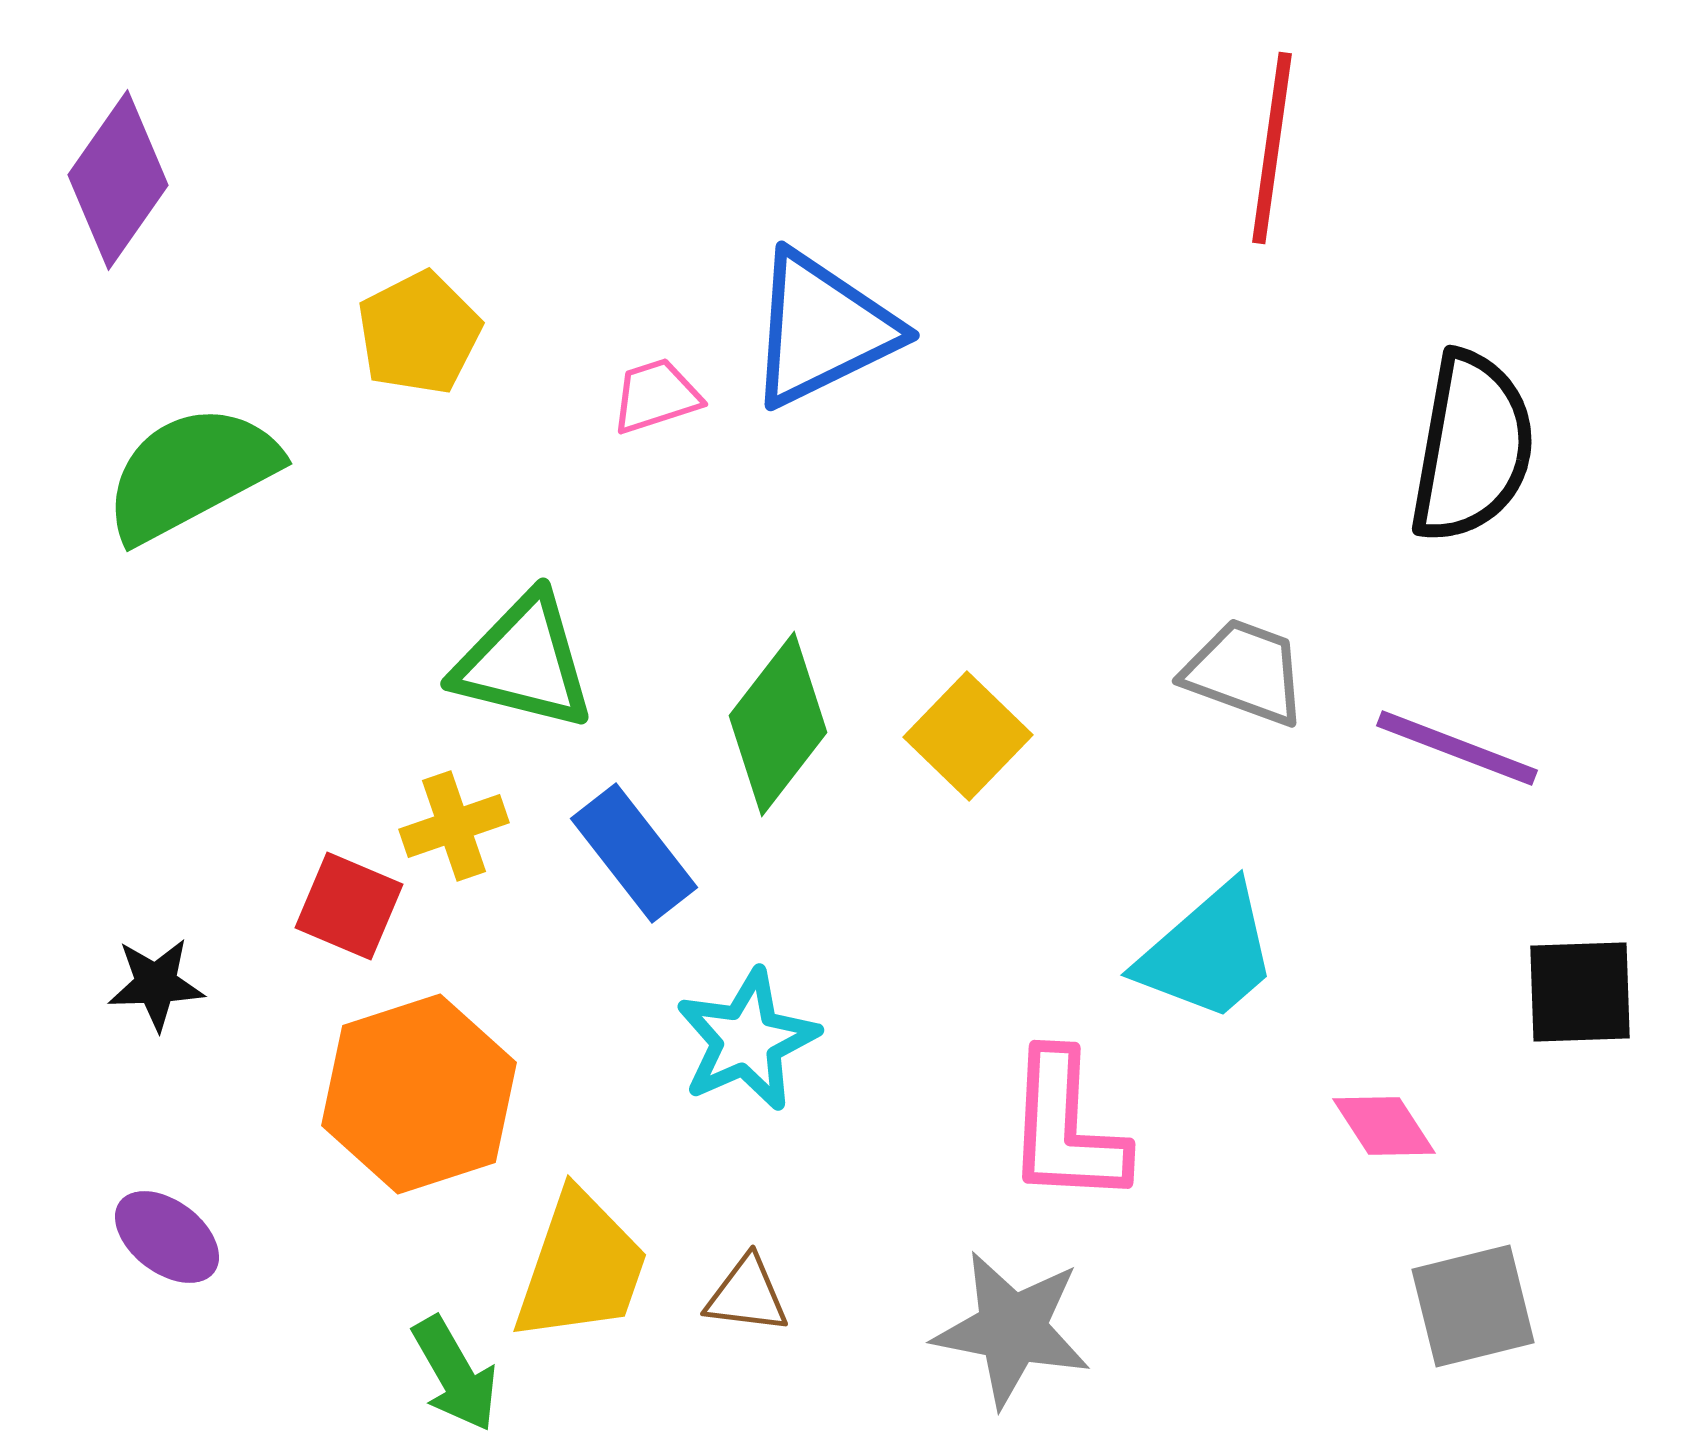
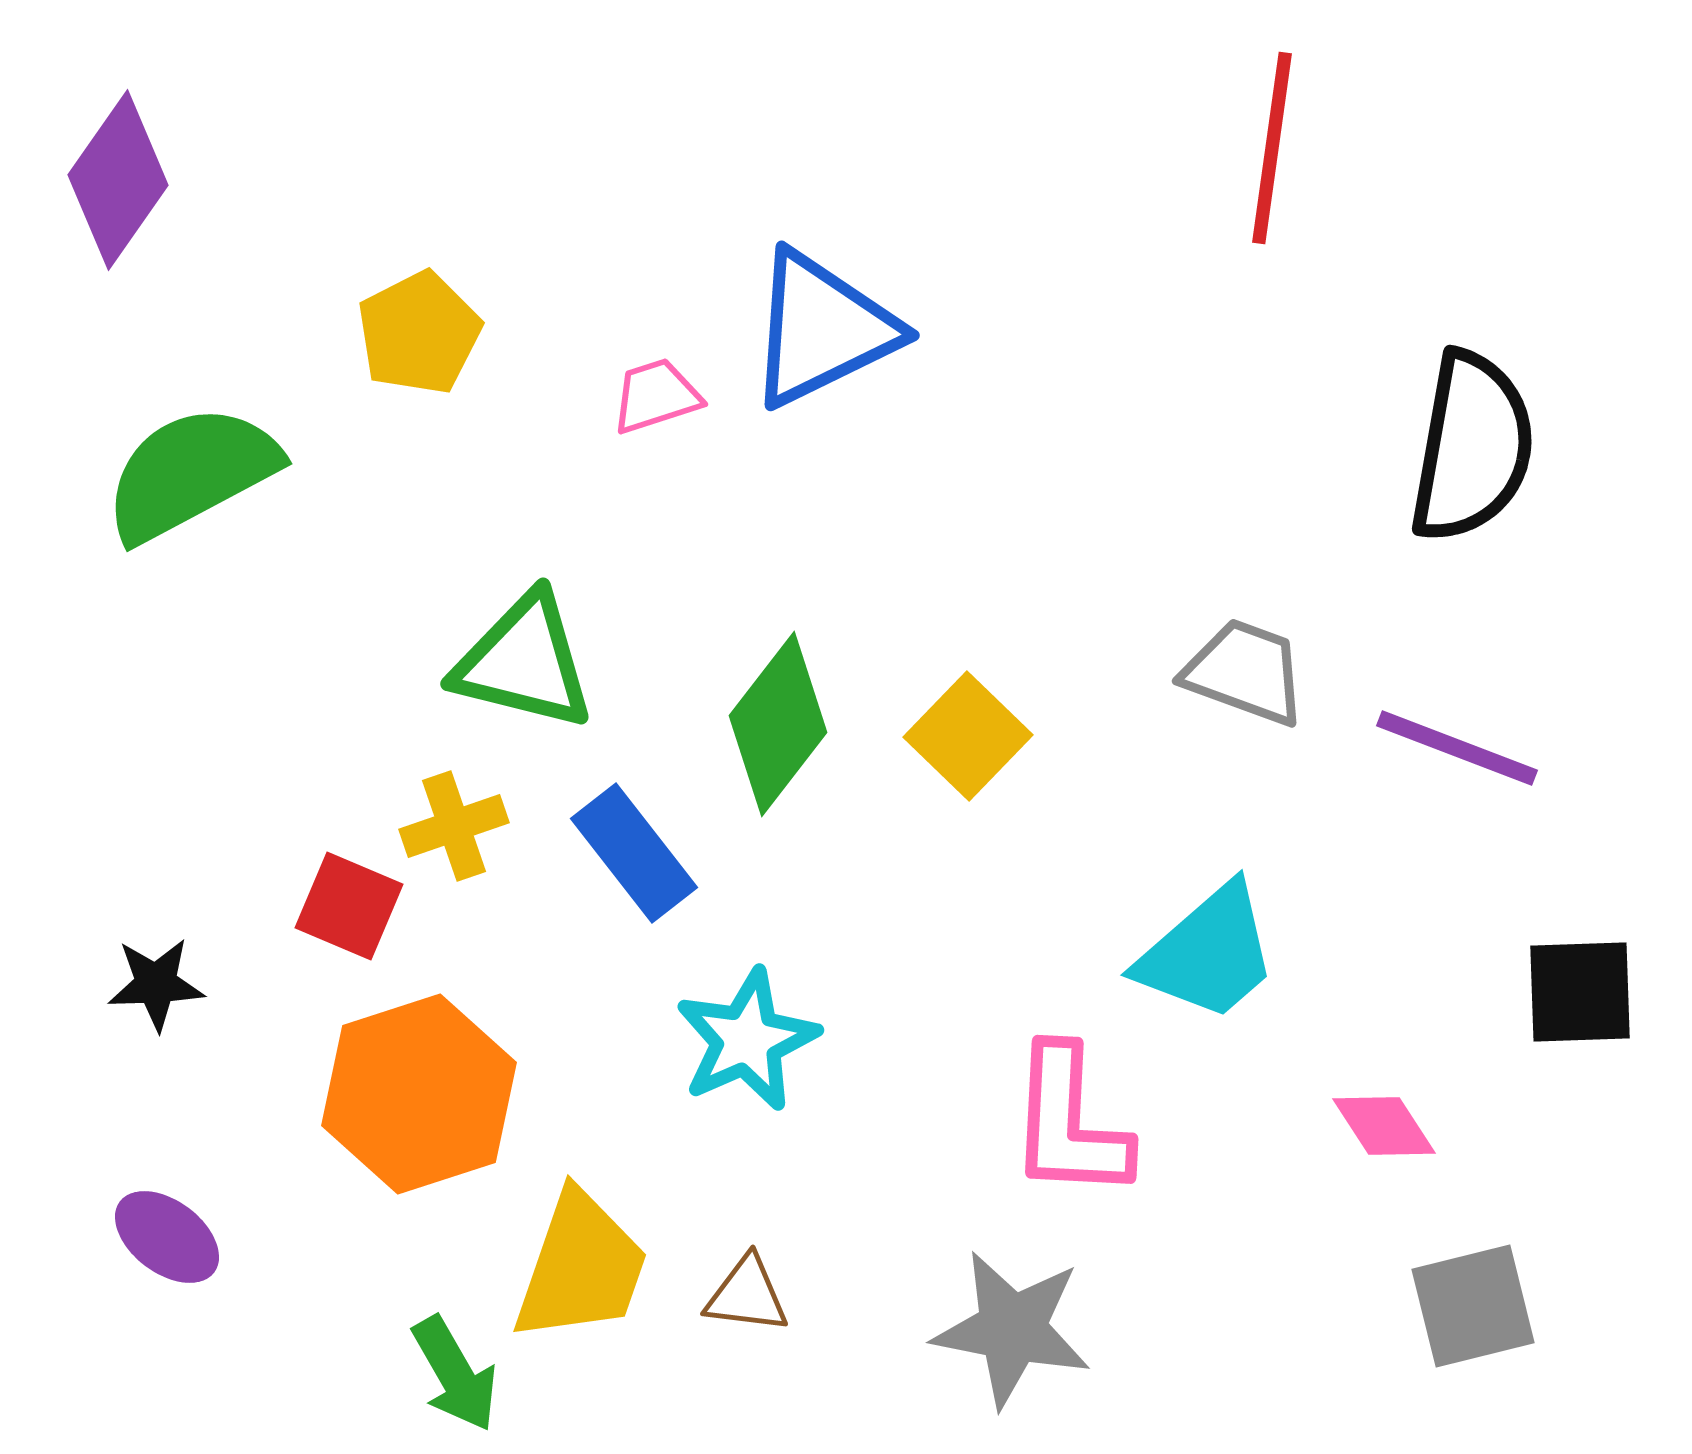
pink L-shape: moved 3 px right, 5 px up
